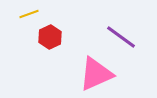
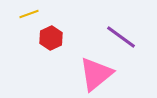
red hexagon: moved 1 px right, 1 px down
pink triangle: rotated 15 degrees counterclockwise
